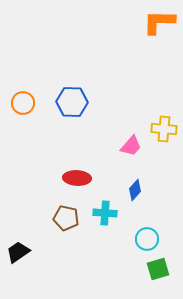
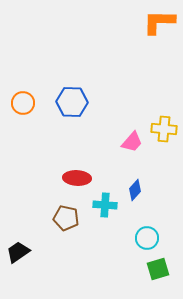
pink trapezoid: moved 1 px right, 4 px up
cyan cross: moved 8 px up
cyan circle: moved 1 px up
